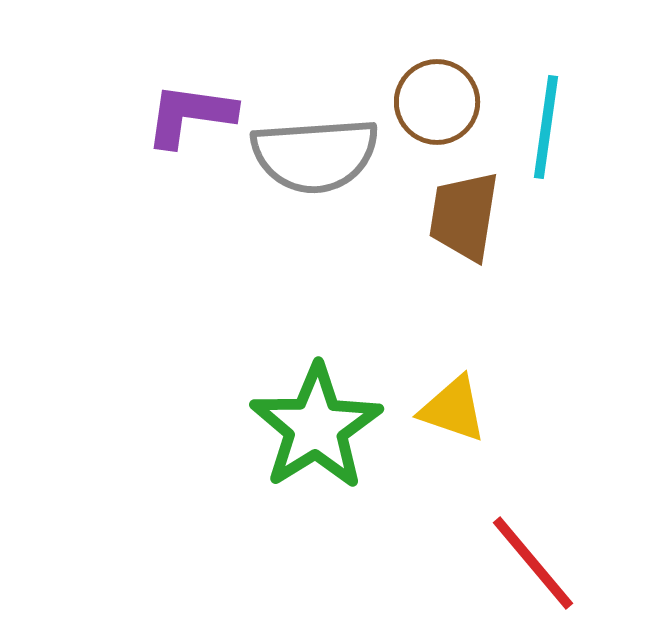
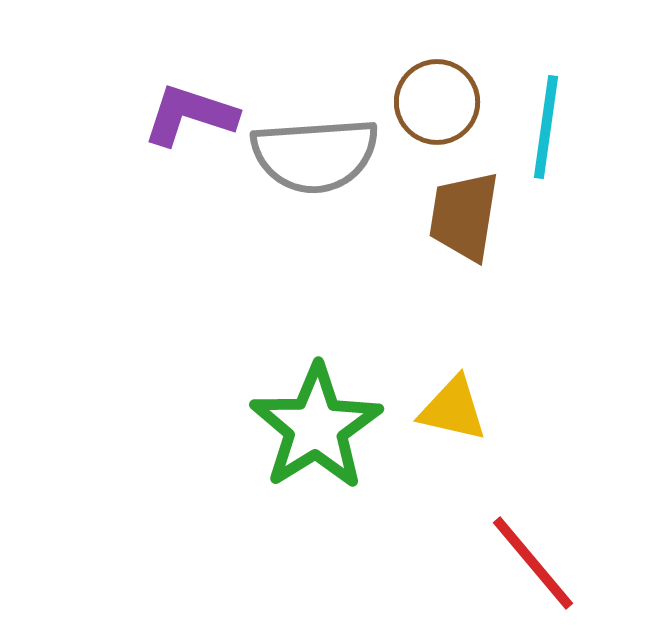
purple L-shape: rotated 10 degrees clockwise
yellow triangle: rotated 6 degrees counterclockwise
